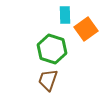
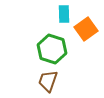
cyan rectangle: moved 1 px left, 1 px up
brown trapezoid: moved 1 px down
